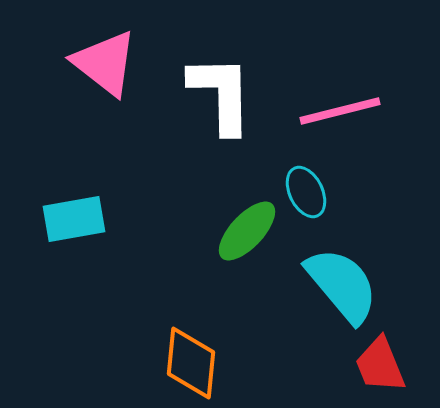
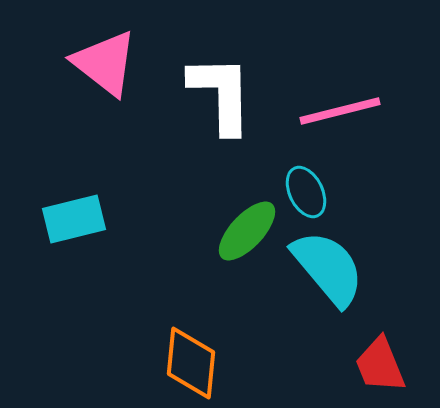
cyan rectangle: rotated 4 degrees counterclockwise
cyan semicircle: moved 14 px left, 17 px up
